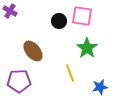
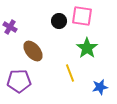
purple cross: moved 16 px down
